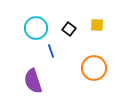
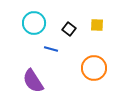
cyan circle: moved 2 px left, 5 px up
blue line: moved 2 px up; rotated 56 degrees counterclockwise
purple semicircle: rotated 15 degrees counterclockwise
